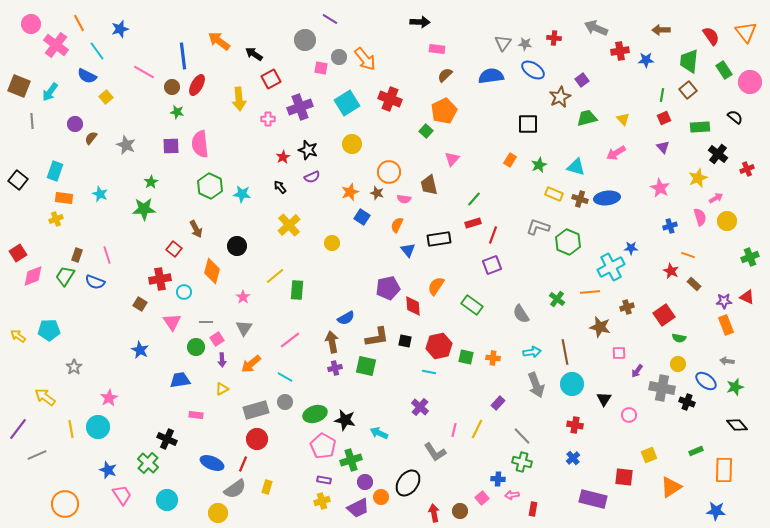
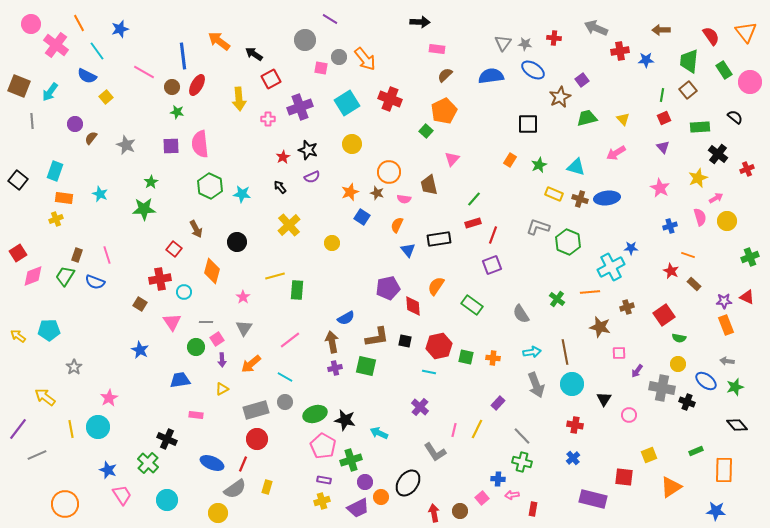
black circle at (237, 246): moved 4 px up
yellow line at (275, 276): rotated 24 degrees clockwise
